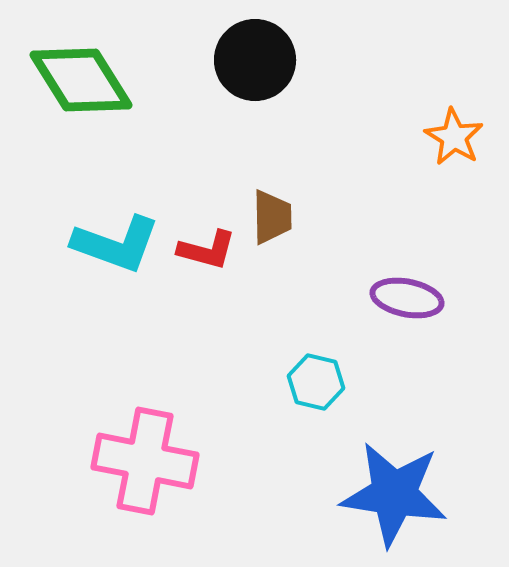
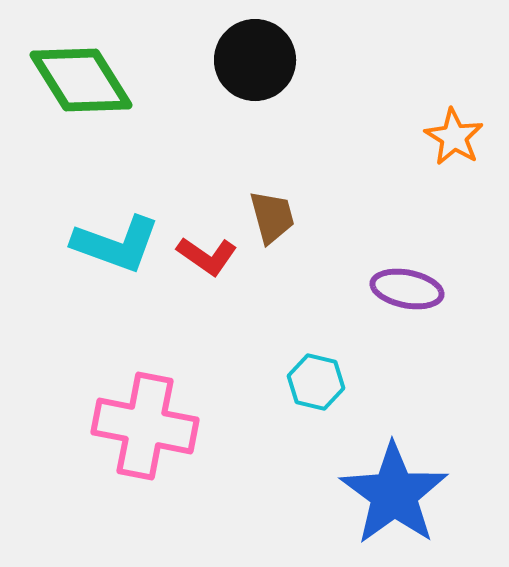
brown trapezoid: rotated 14 degrees counterclockwise
red L-shape: moved 6 px down; rotated 20 degrees clockwise
purple ellipse: moved 9 px up
pink cross: moved 35 px up
blue star: rotated 27 degrees clockwise
